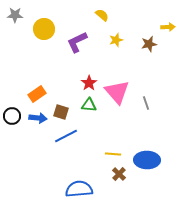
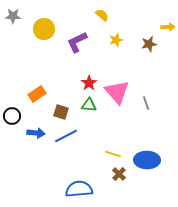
gray star: moved 2 px left, 1 px down
blue arrow: moved 2 px left, 15 px down
yellow line: rotated 14 degrees clockwise
